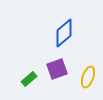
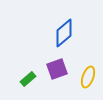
green rectangle: moved 1 px left
